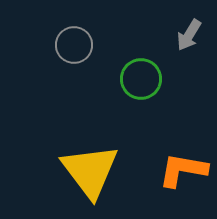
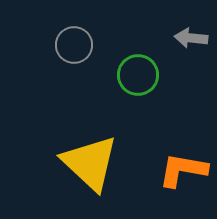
gray arrow: moved 2 px right, 3 px down; rotated 64 degrees clockwise
green circle: moved 3 px left, 4 px up
yellow triangle: moved 8 px up; rotated 10 degrees counterclockwise
